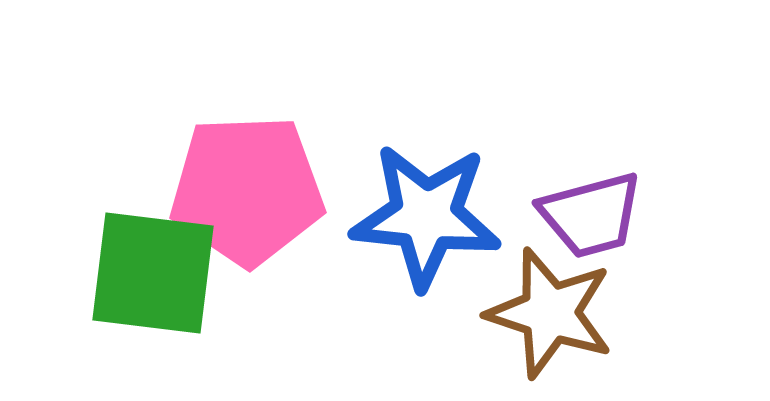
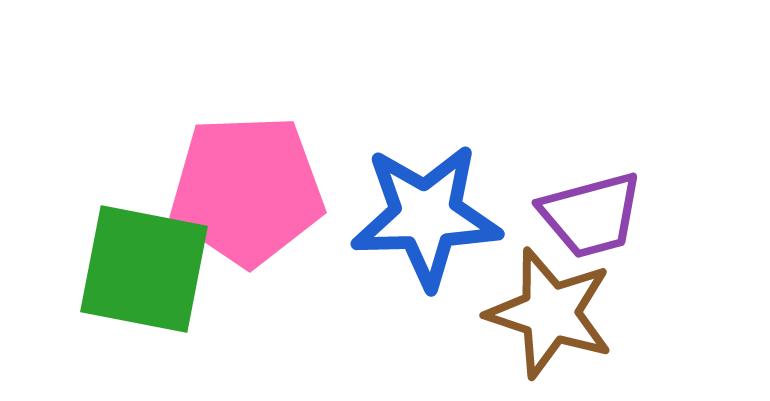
blue star: rotated 8 degrees counterclockwise
green square: moved 9 px left, 4 px up; rotated 4 degrees clockwise
